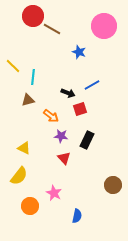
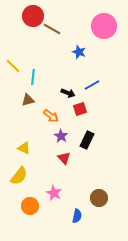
purple star: rotated 24 degrees clockwise
brown circle: moved 14 px left, 13 px down
